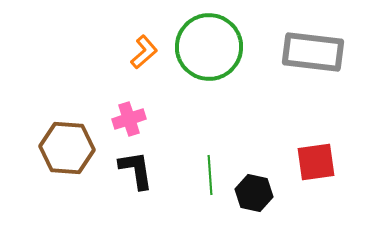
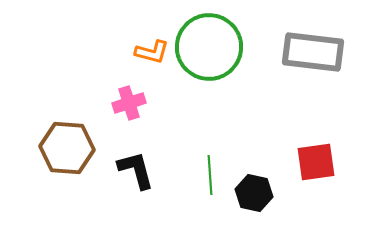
orange L-shape: moved 8 px right; rotated 56 degrees clockwise
pink cross: moved 16 px up
black L-shape: rotated 6 degrees counterclockwise
